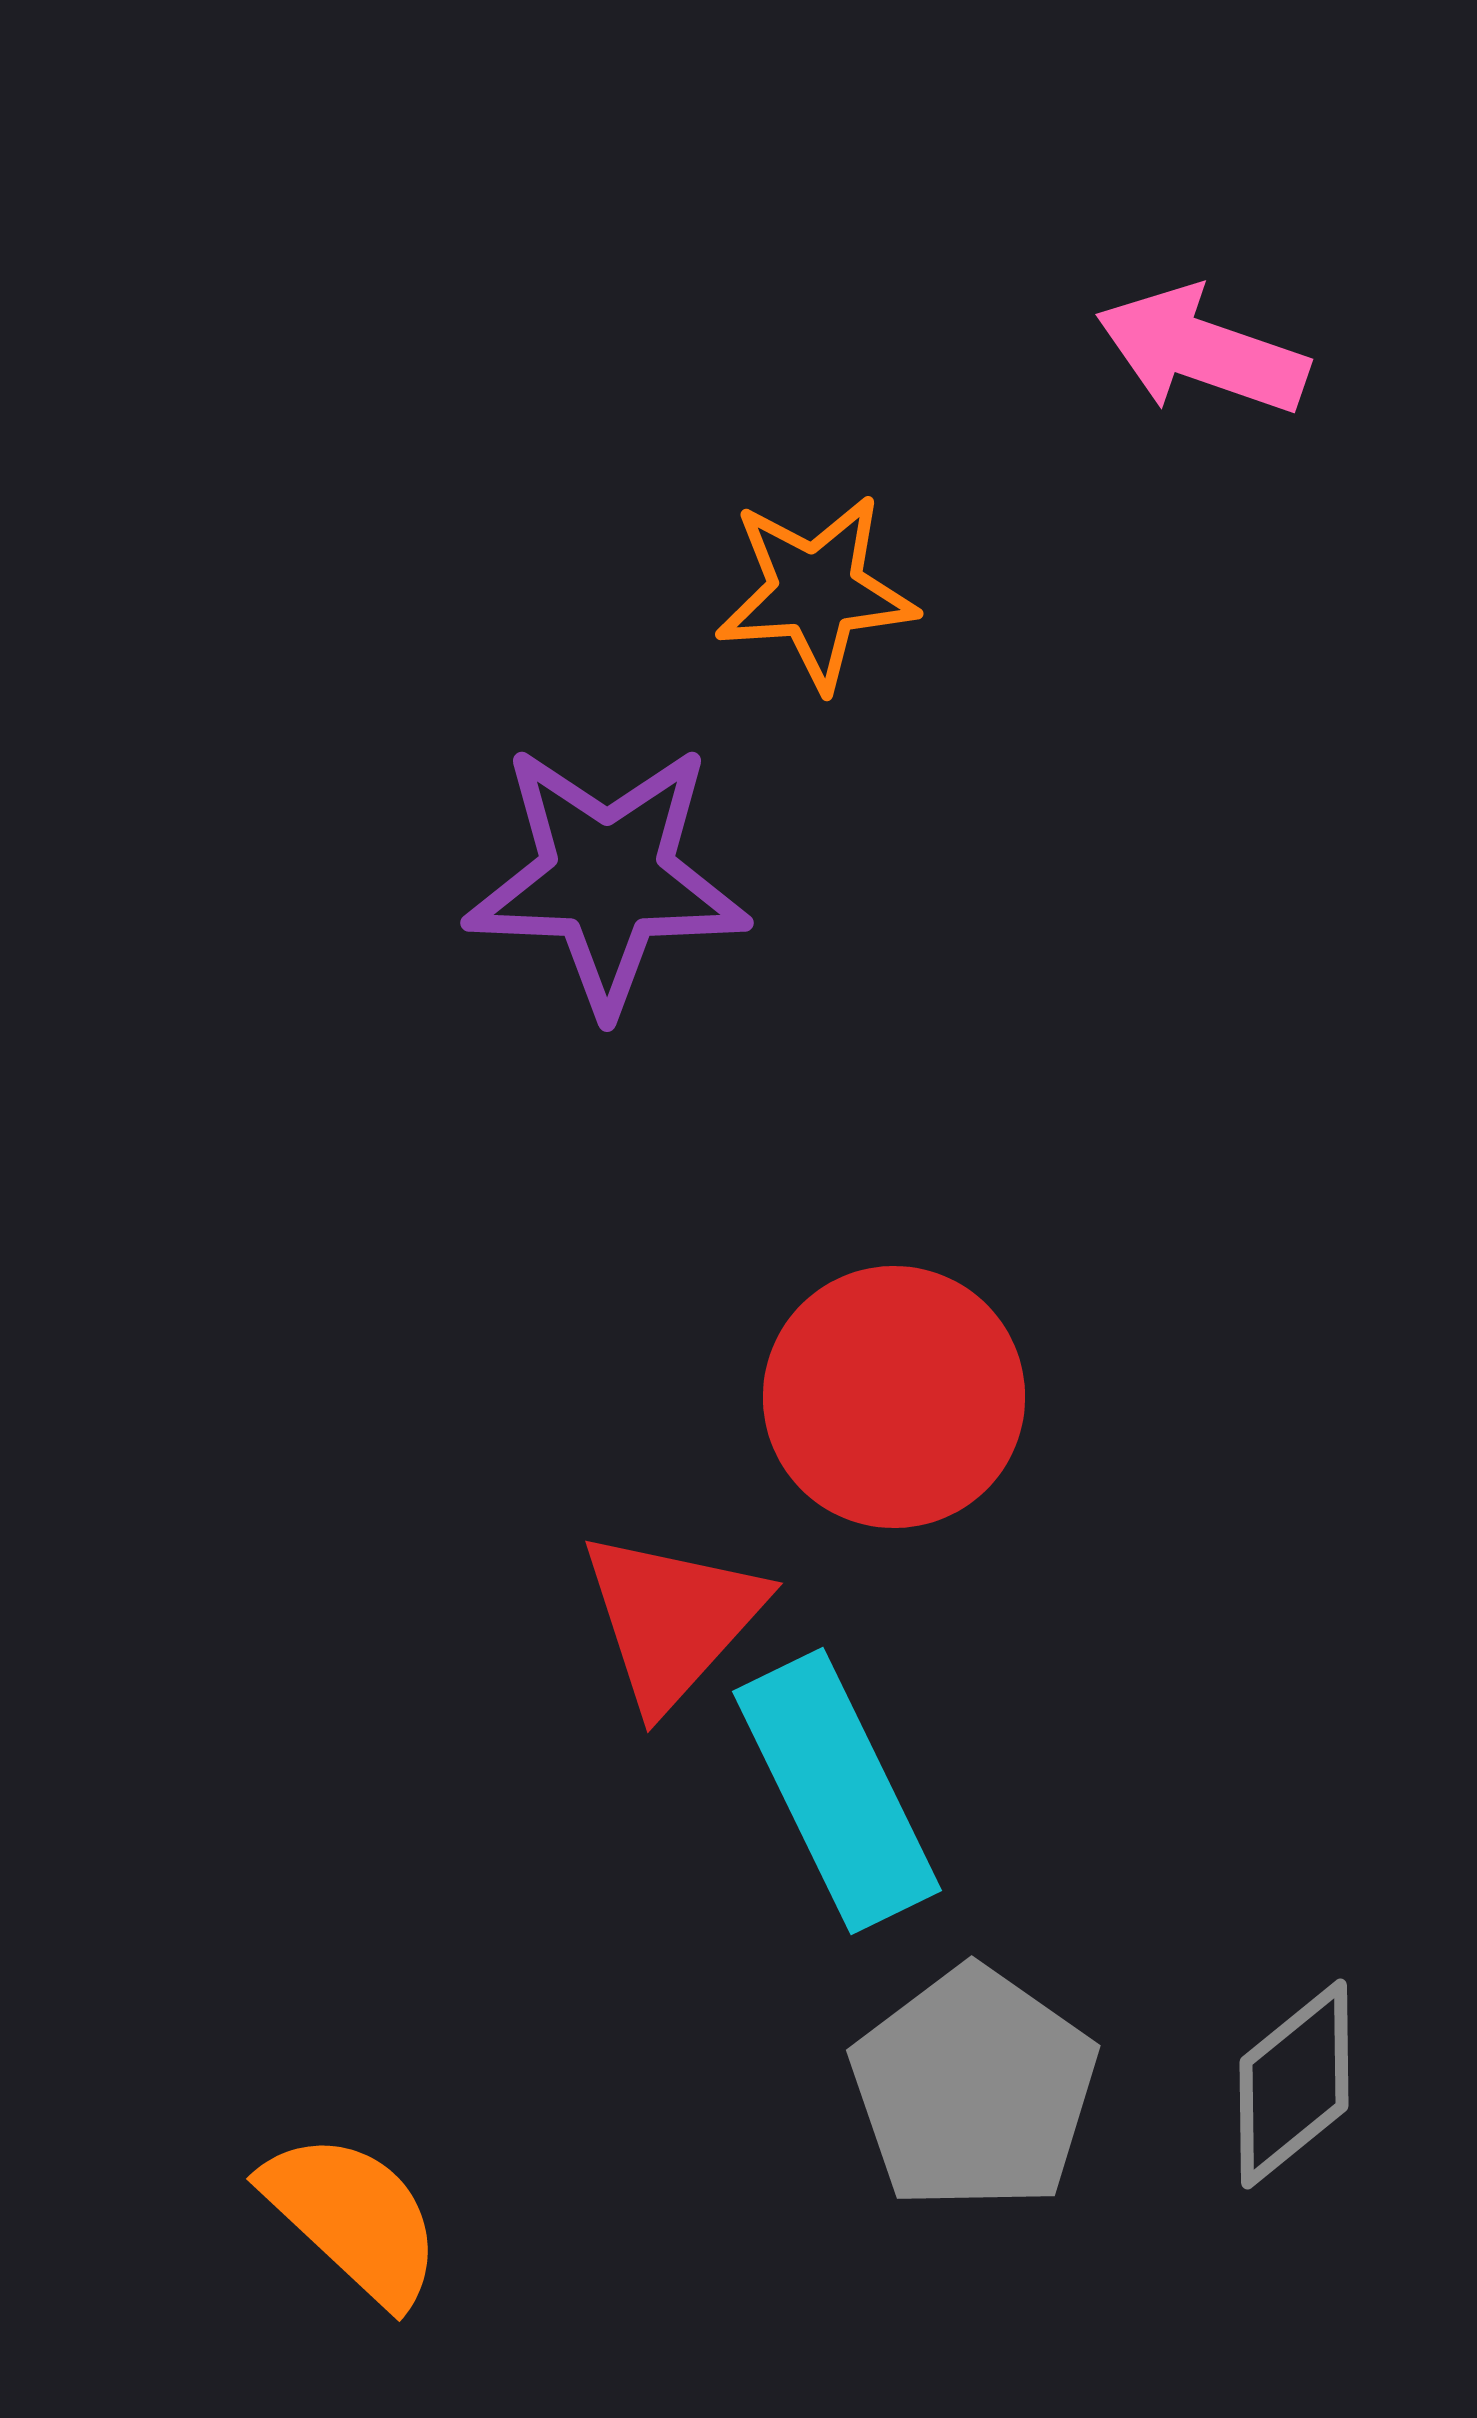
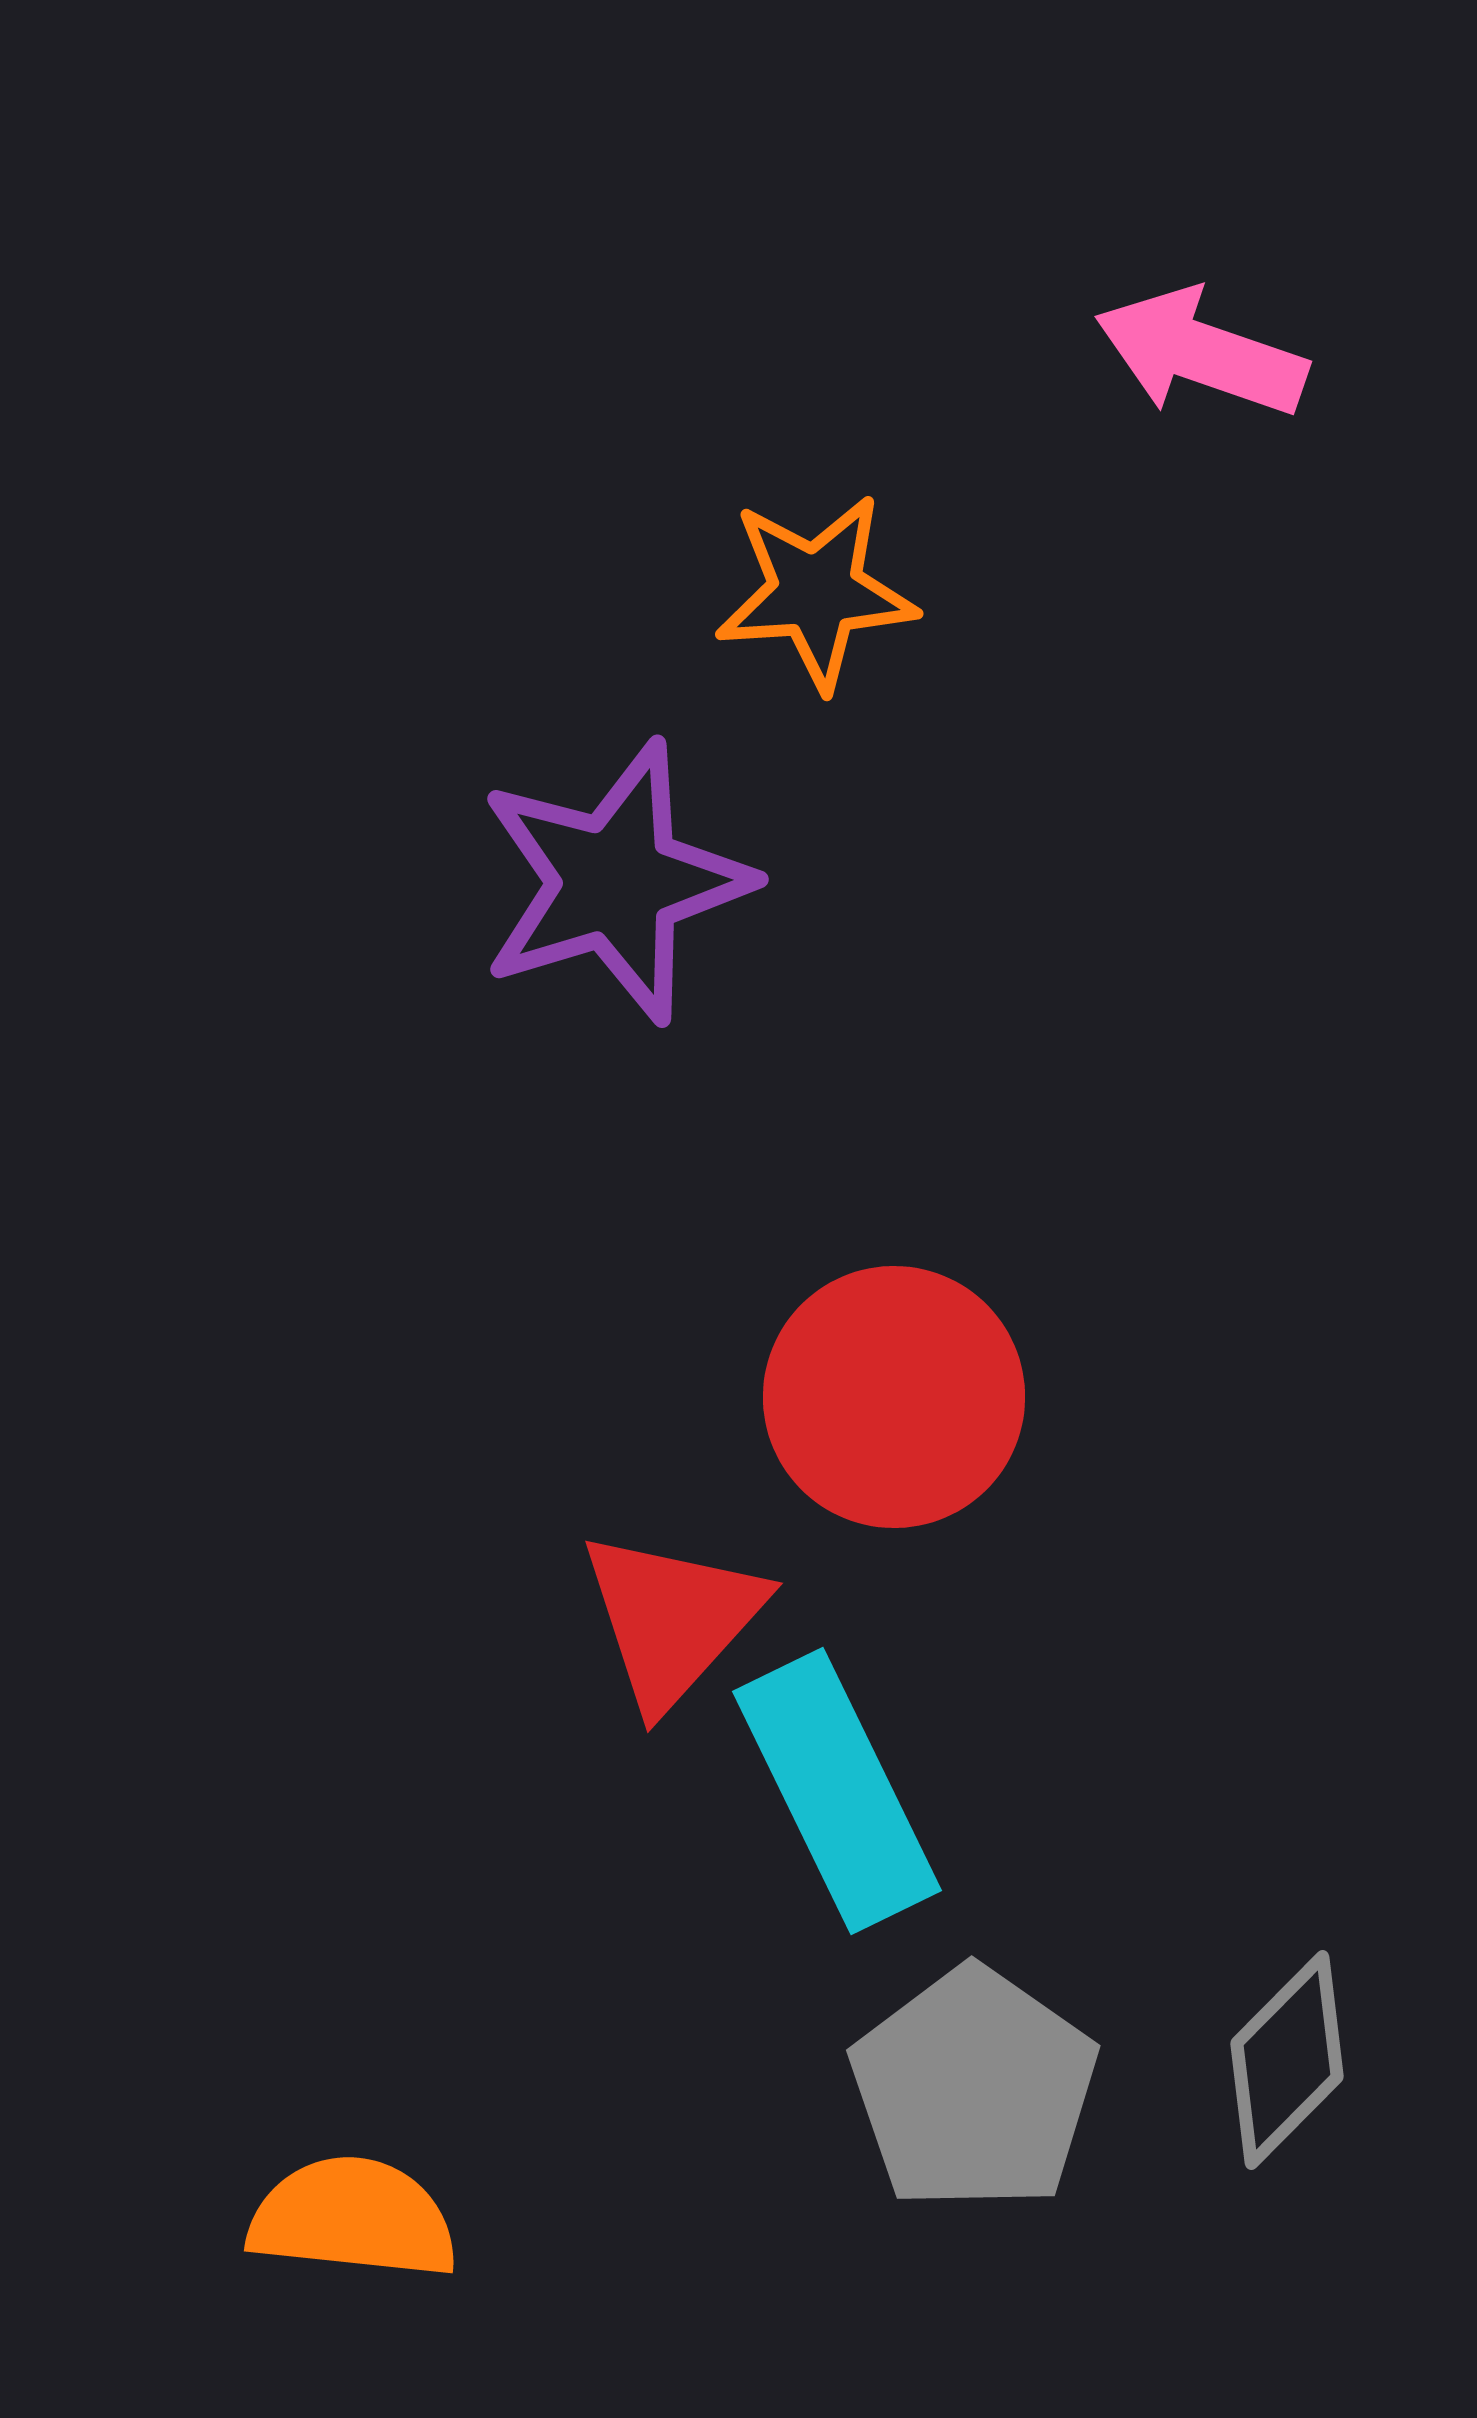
pink arrow: moved 1 px left, 2 px down
purple star: moved 8 px right, 4 px down; rotated 19 degrees counterclockwise
gray diamond: moved 7 px left, 24 px up; rotated 6 degrees counterclockwise
orange semicircle: rotated 37 degrees counterclockwise
